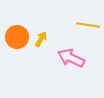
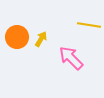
yellow line: moved 1 px right
pink arrow: rotated 20 degrees clockwise
